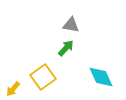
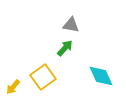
green arrow: moved 1 px left
cyan diamond: moved 1 px up
yellow arrow: moved 2 px up
